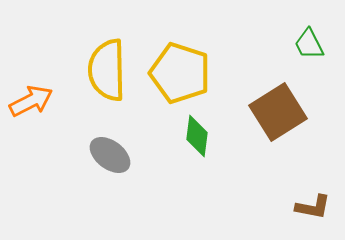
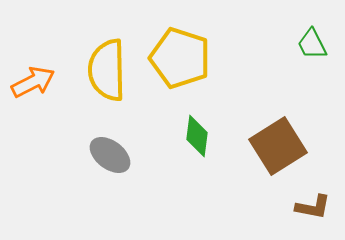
green trapezoid: moved 3 px right
yellow pentagon: moved 15 px up
orange arrow: moved 2 px right, 19 px up
brown square: moved 34 px down
